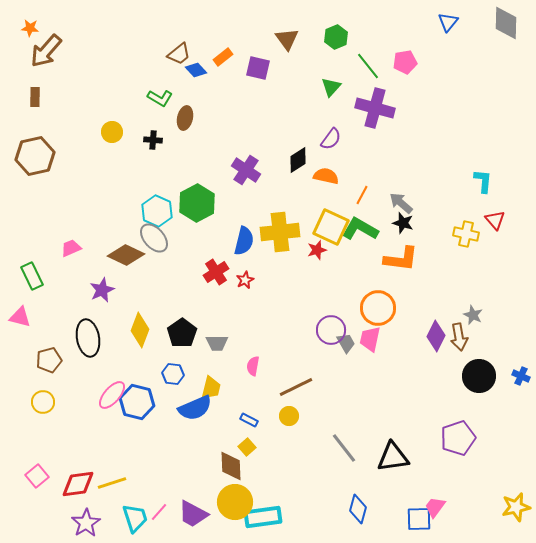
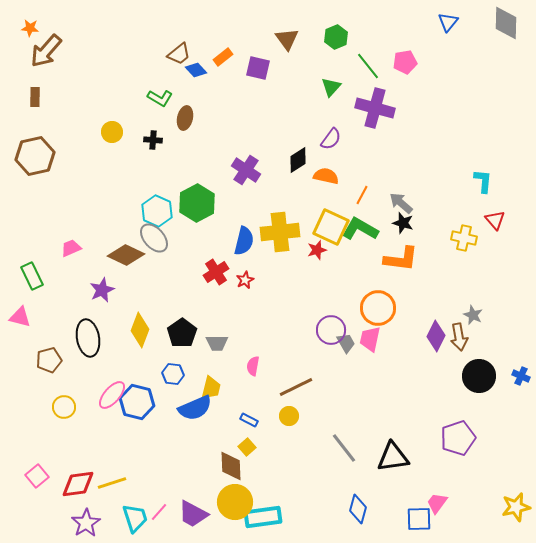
yellow cross at (466, 234): moved 2 px left, 4 px down
yellow circle at (43, 402): moved 21 px right, 5 px down
pink trapezoid at (435, 507): moved 2 px right, 4 px up
